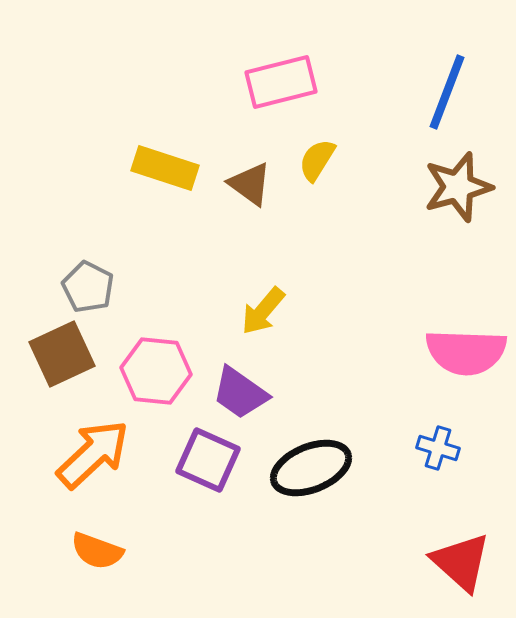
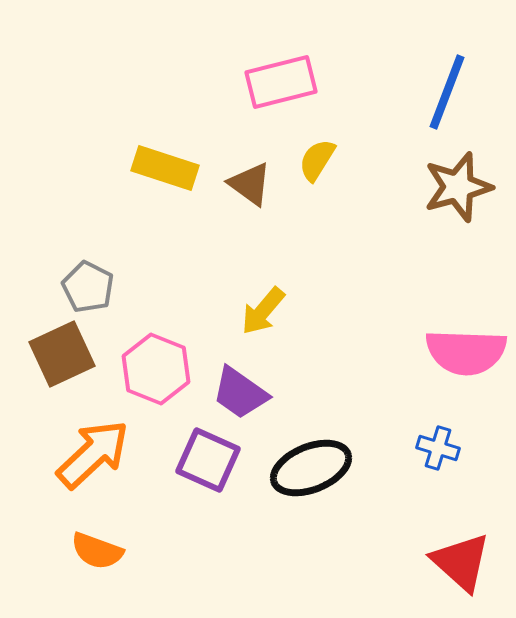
pink hexagon: moved 2 px up; rotated 16 degrees clockwise
